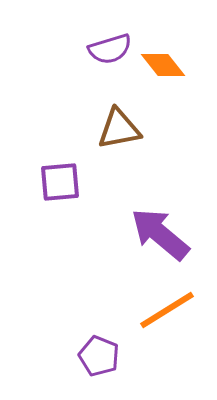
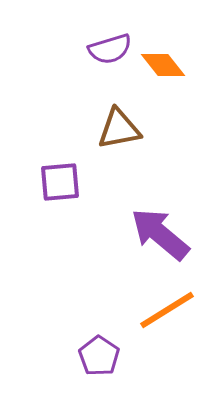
purple pentagon: rotated 12 degrees clockwise
